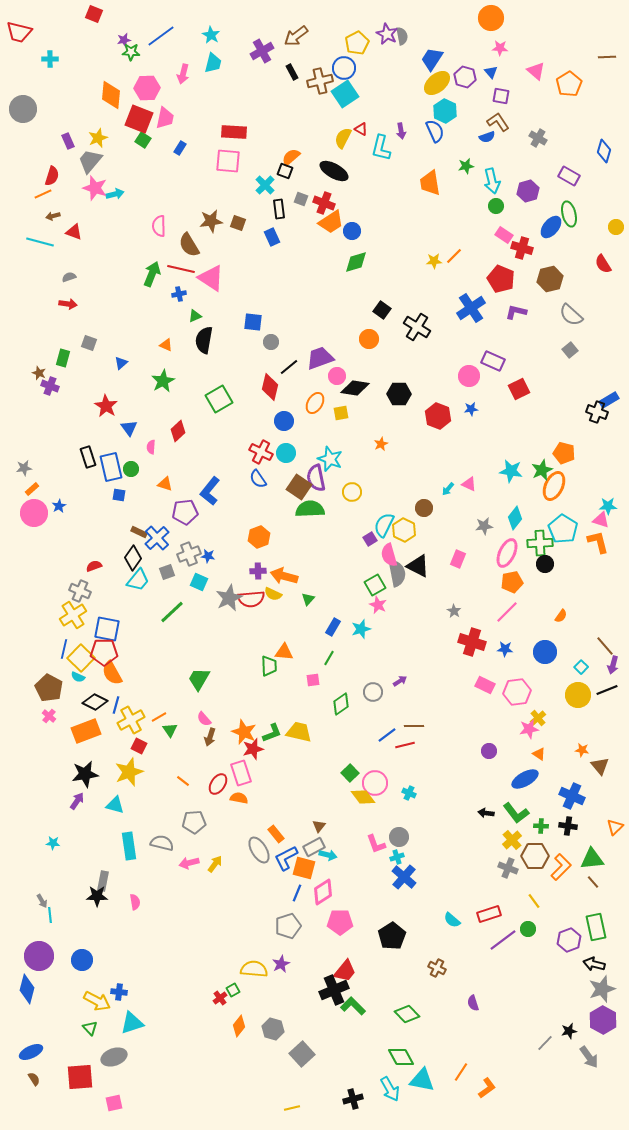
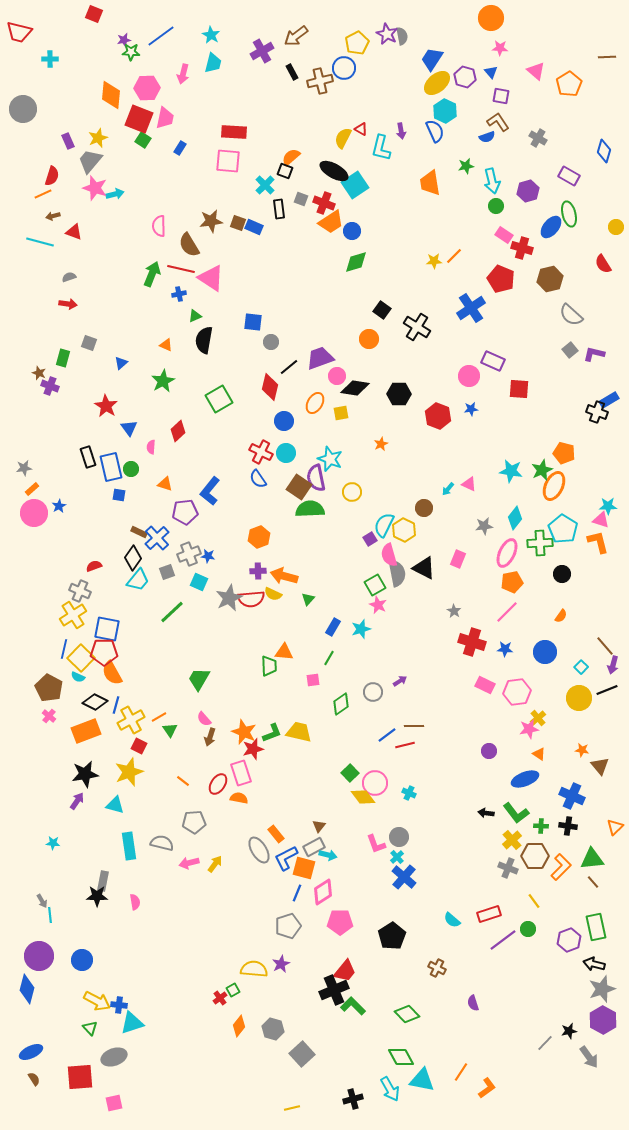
cyan square at (345, 94): moved 10 px right, 91 px down
blue rectangle at (272, 237): moved 18 px left, 10 px up; rotated 42 degrees counterclockwise
purple L-shape at (516, 312): moved 78 px right, 42 px down
red square at (519, 389): rotated 30 degrees clockwise
black circle at (545, 564): moved 17 px right, 10 px down
black triangle at (418, 566): moved 6 px right, 2 px down
yellow circle at (578, 695): moved 1 px right, 3 px down
blue ellipse at (525, 779): rotated 8 degrees clockwise
cyan cross at (397, 857): rotated 24 degrees counterclockwise
blue cross at (119, 992): moved 13 px down
